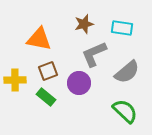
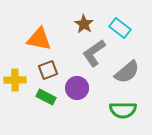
brown star: rotated 24 degrees counterclockwise
cyan rectangle: moved 2 px left; rotated 30 degrees clockwise
gray L-shape: moved 1 px up; rotated 12 degrees counterclockwise
brown square: moved 1 px up
purple circle: moved 2 px left, 5 px down
green rectangle: rotated 12 degrees counterclockwise
green semicircle: moved 2 px left, 1 px up; rotated 136 degrees clockwise
